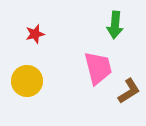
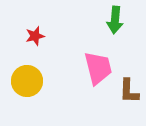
green arrow: moved 5 px up
red star: moved 2 px down
brown L-shape: rotated 124 degrees clockwise
